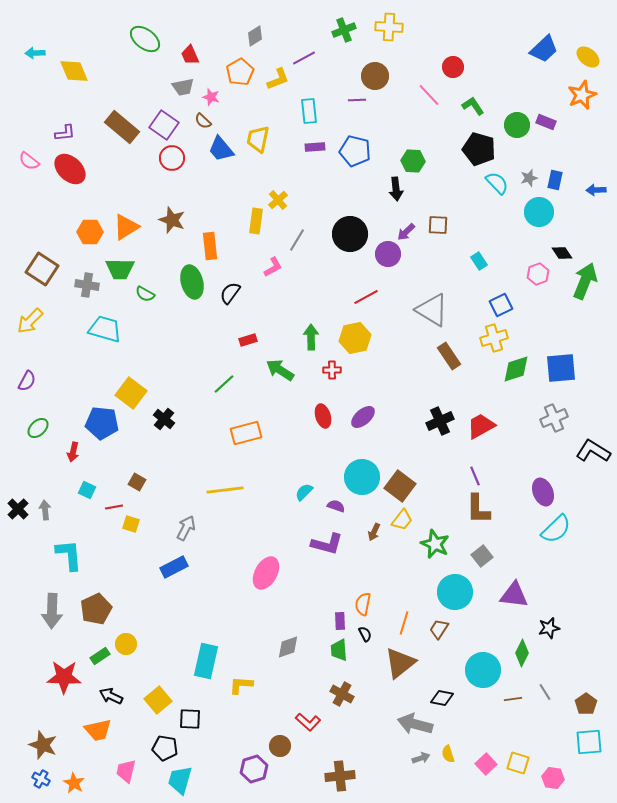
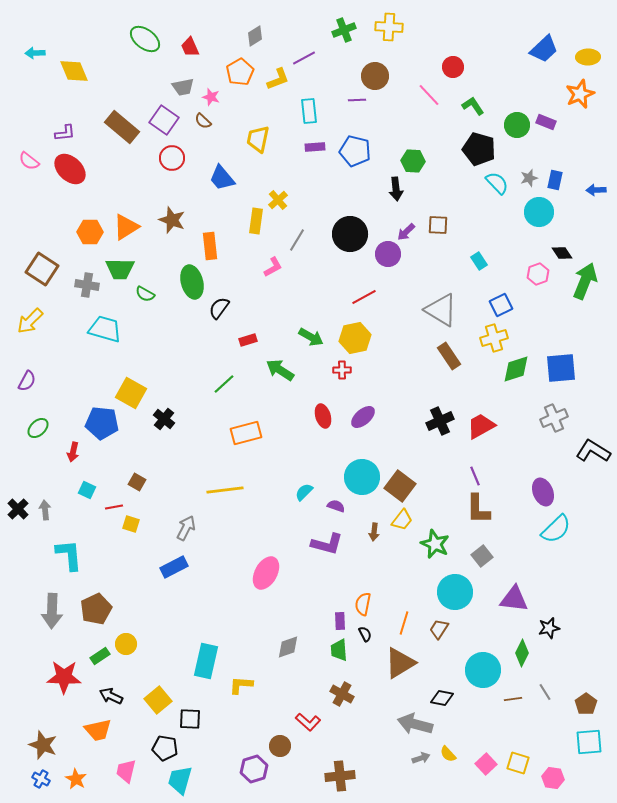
red trapezoid at (190, 55): moved 8 px up
yellow ellipse at (588, 57): rotated 40 degrees counterclockwise
orange star at (582, 95): moved 2 px left, 1 px up
purple square at (164, 125): moved 5 px up
blue trapezoid at (221, 149): moved 1 px right, 29 px down
black semicircle at (230, 293): moved 11 px left, 15 px down
red line at (366, 297): moved 2 px left
gray triangle at (432, 310): moved 9 px right
green arrow at (311, 337): rotated 120 degrees clockwise
red cross at (332, 370): moved 10 px right
yellow square at (131, 393): rotated 8 degrees counterclockwise
brown arrow at (374, 532): rotated 18 degrees counterclockwise
purple triangle at (514, 595): moved 4 px down
brown triangle at (400, 663): rotated 8 degrees clockwise
yellow semicircle at (448, 754): rotated 24 degrees counterclockwise
orange star at (74, 783): moved 2 px right, 4 px up
